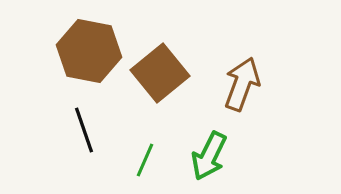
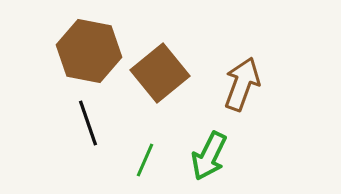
black line: moved 4 px right, 7 px up
